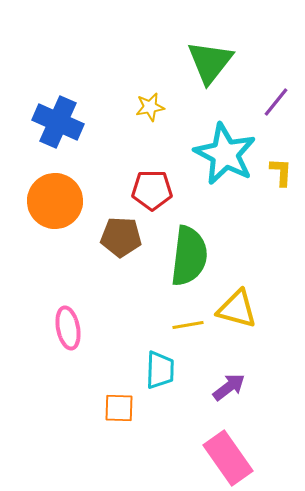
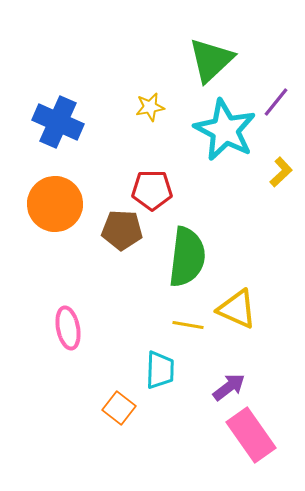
green triangle: moved 1 px right, 2 px up; rotated 9 degrees clockwise
cyan star: moved 24 px up
yellow L-shape: rotated 44 degrees clockwise
orange circle: moved 3 px down
brown pentagon: moved 1 px right, 7 px up
green semicircle: moved 2 px left, 1 px down
yellow triangle: rotated 9 degrees clockwise
yellow line: rotated 20 degrees clockwise
orange square: rotated 36 degrees clockwise
pink rectangle: moved 23 px right, 23 px up
